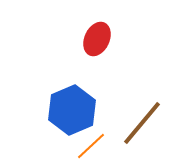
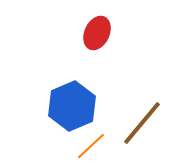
red ellipse: moved 6 px up
blue hexagon: moved 4 px up
